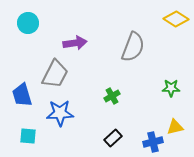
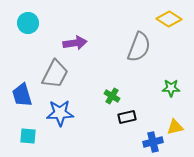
yellow diamond: moved 7 px left
gray semicircle: moved 6 px right
green cross: rotated 28 degrees counterclockwise
black rectangle: moved 14 px right, 21 px up; rotated 30 degrees clockwise
